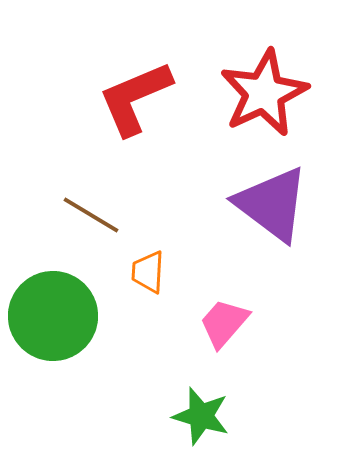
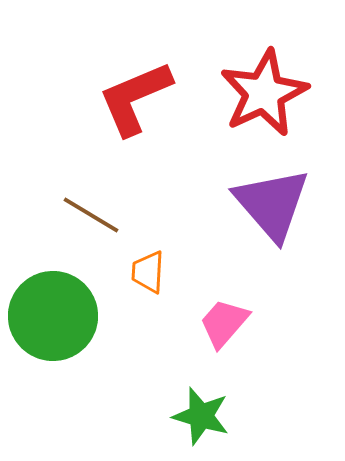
purple triangle: rotated 12 degrees clockwise
